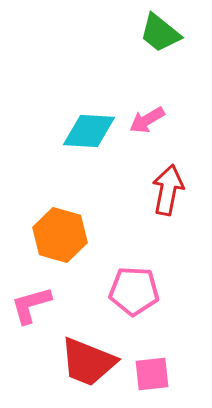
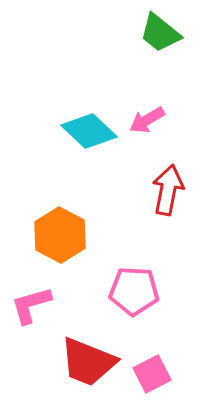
cyan diamond: rotated 40 degrees clockwise
orange hexagon: rotated 12 degrees clockwise
pink square: rotated 21 degrees counterclockwise
